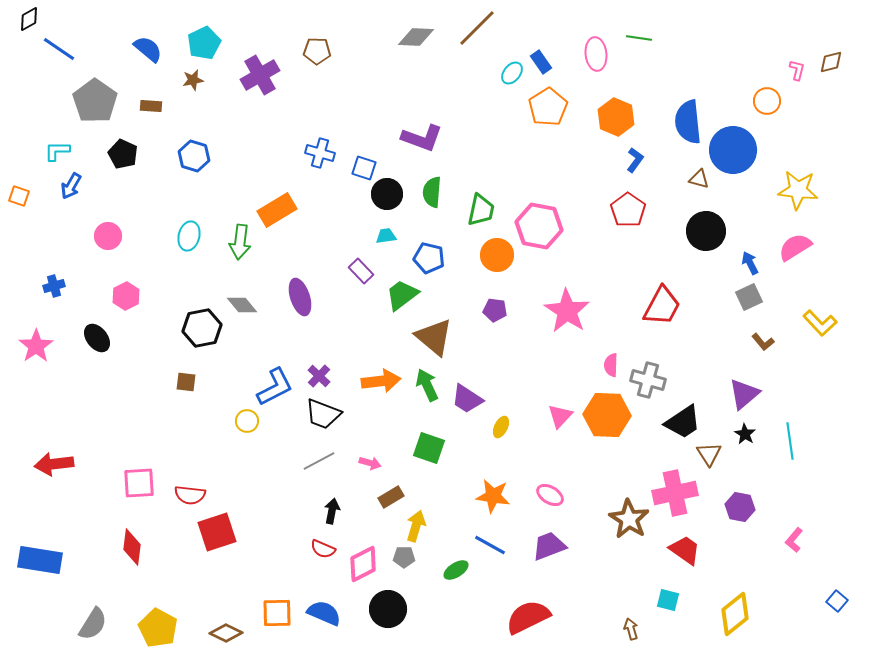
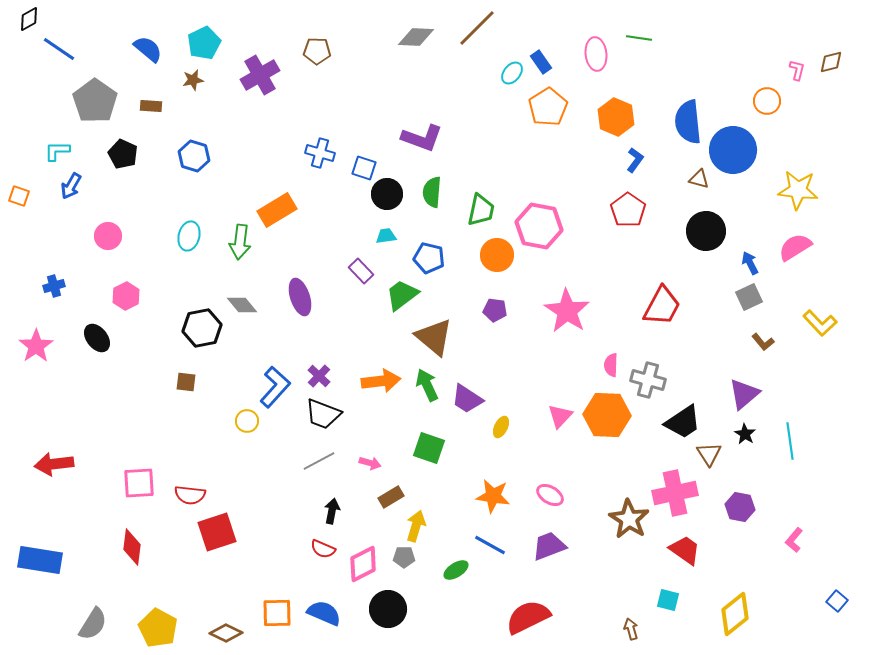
blue L-shape at (275, 387): rotated 21 degrees counterclockwise
